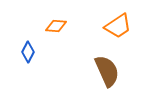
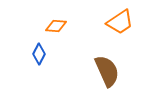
orange trapezoid: moved 2 px right, 4 px up
blue diamond: moved 11 px right, 2 px down
